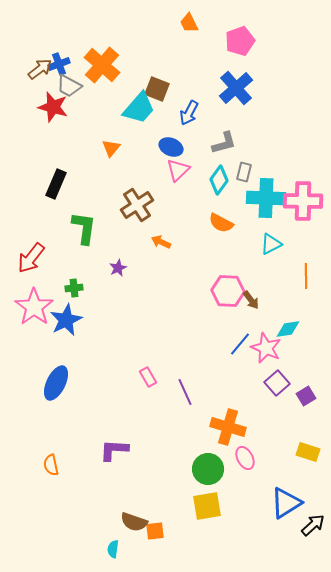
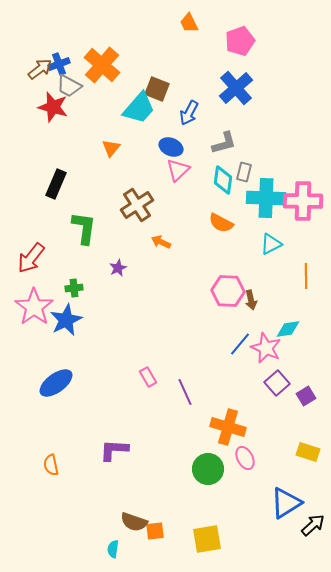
cyan diamond at (219, 180): moved 4 px right; rotated 28 degrees counterclockwise
brown arrow at (251, 300): rotated 24 degrees clockwise
blue ellipse at (56, 383): rotated 28 degrees clockwise
yellow square at (207, 506): moved 33 px down
